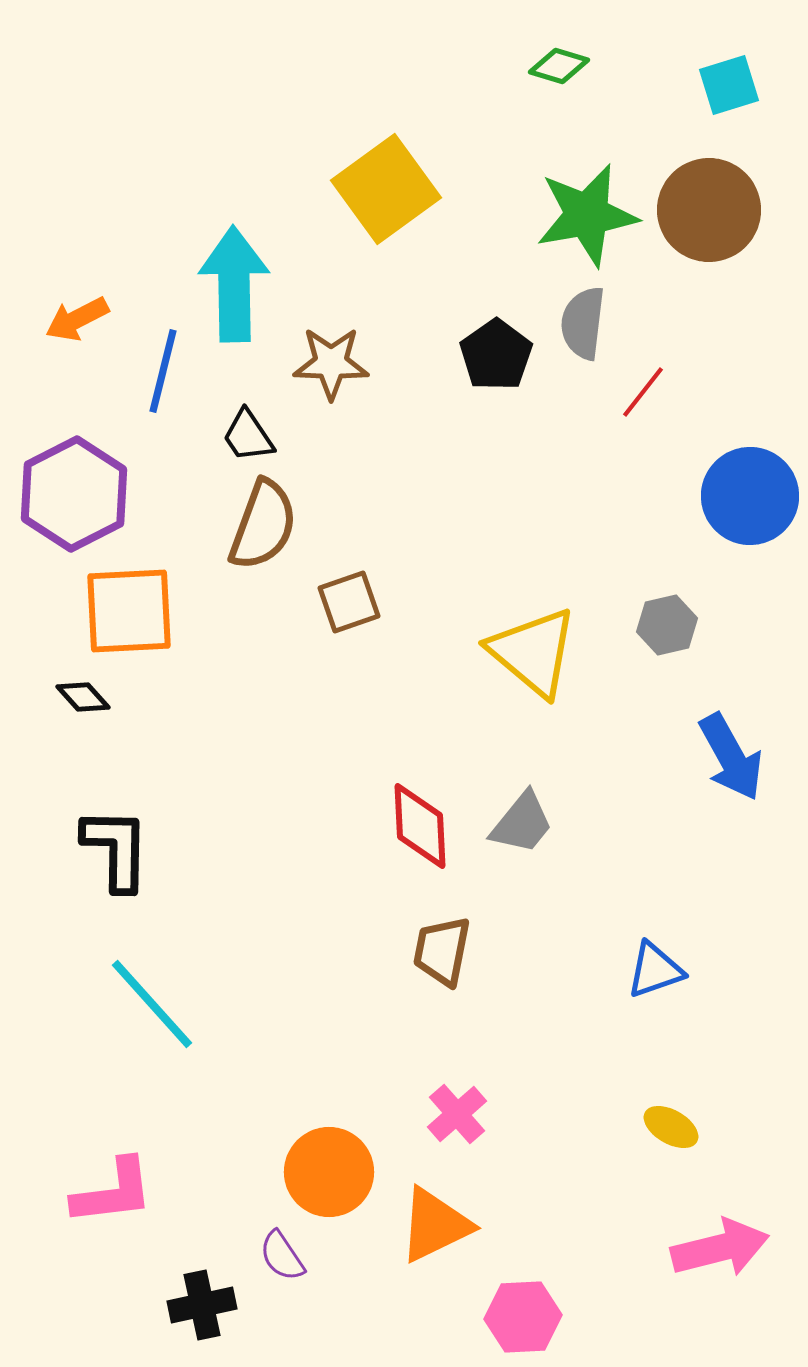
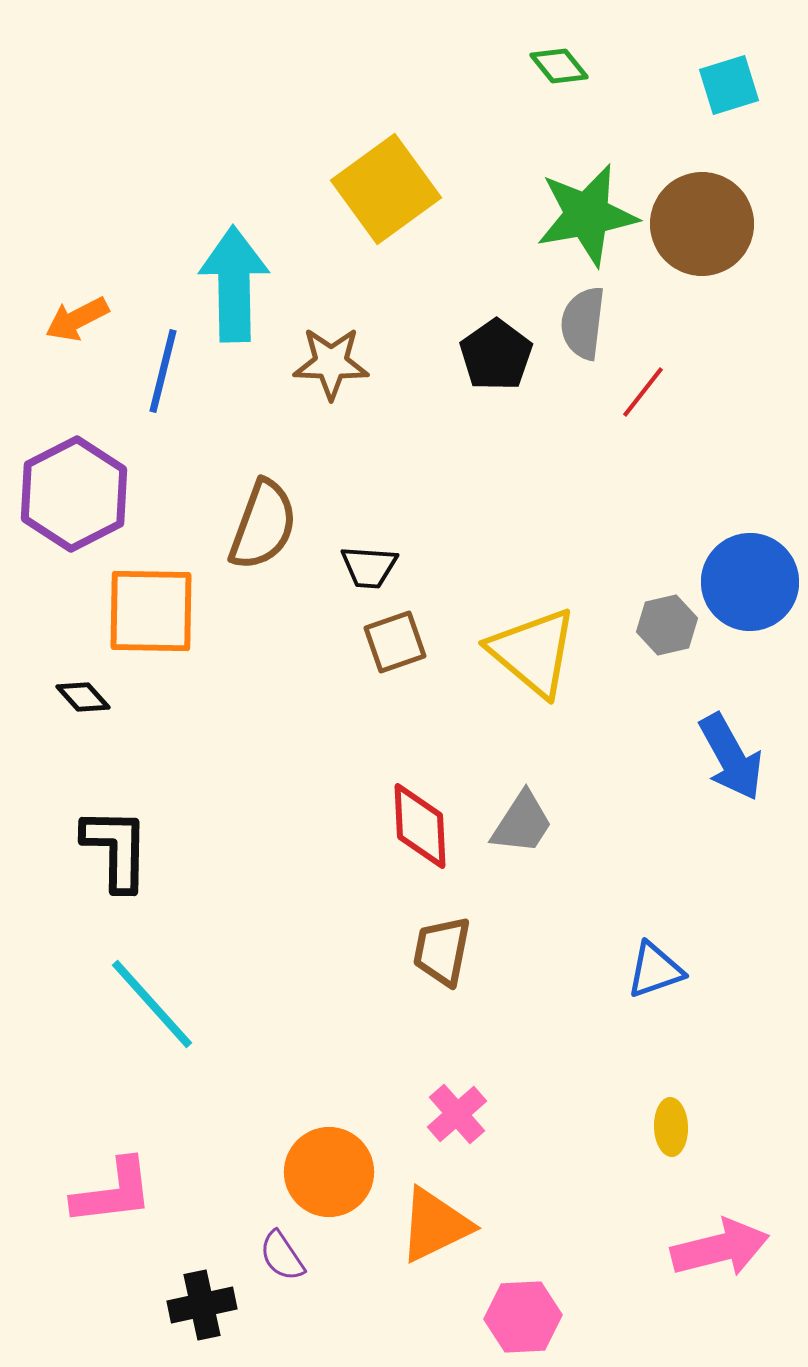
green diamond: rotated 34 degrees clockwise
brown circle: moved 7 px left, 14 px down
black trapezoid: moved 121 px right, 131 px down; rotated 52 degrees counterclockwise
blue circle: moved 86 px down
brown square: moved 46 px right, 40 px down
orange square: moved 22 px right; rotated 4 degrees clockwise
gray trapezoid: rotated 6 degrees counterclockwise
yellow ellipse: rotated 58 degrees clockwise
